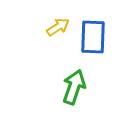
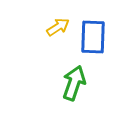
green arrow: moved 4 px up
